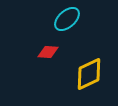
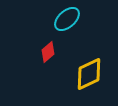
red diamond: rotated 45 degrees counterclockwise
